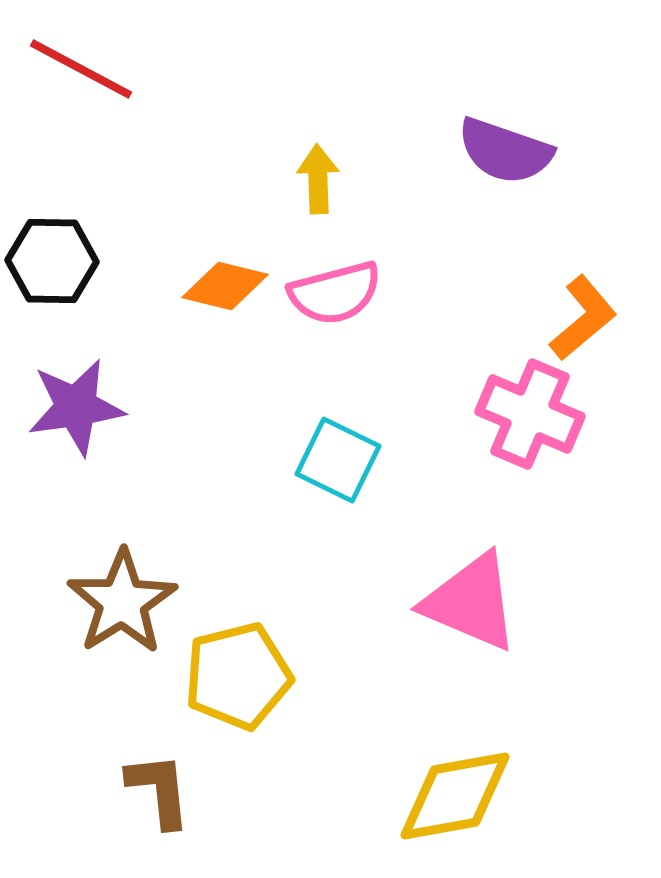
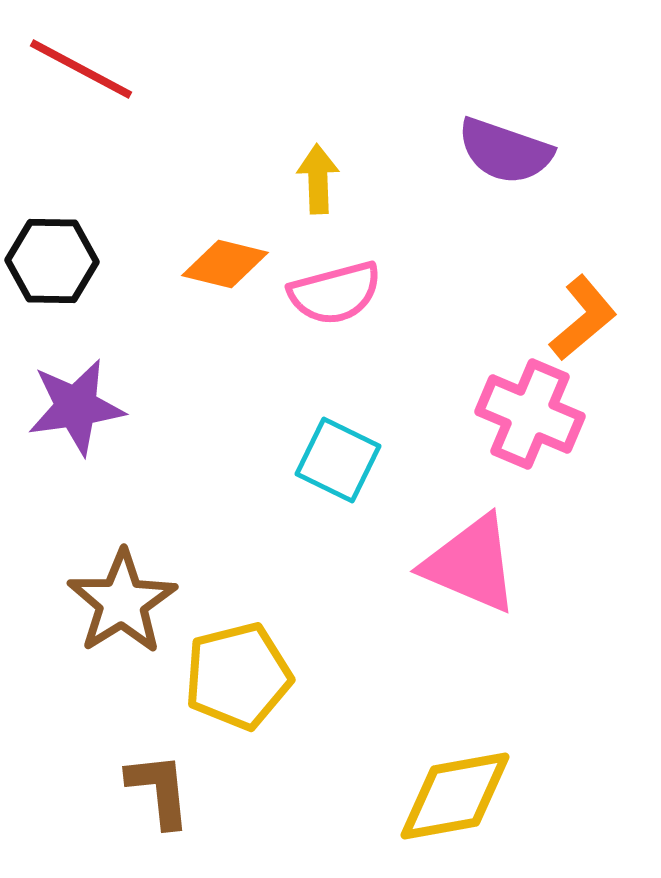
orange diamond: moved 22 px up
pink triangle: moved 38 px up
